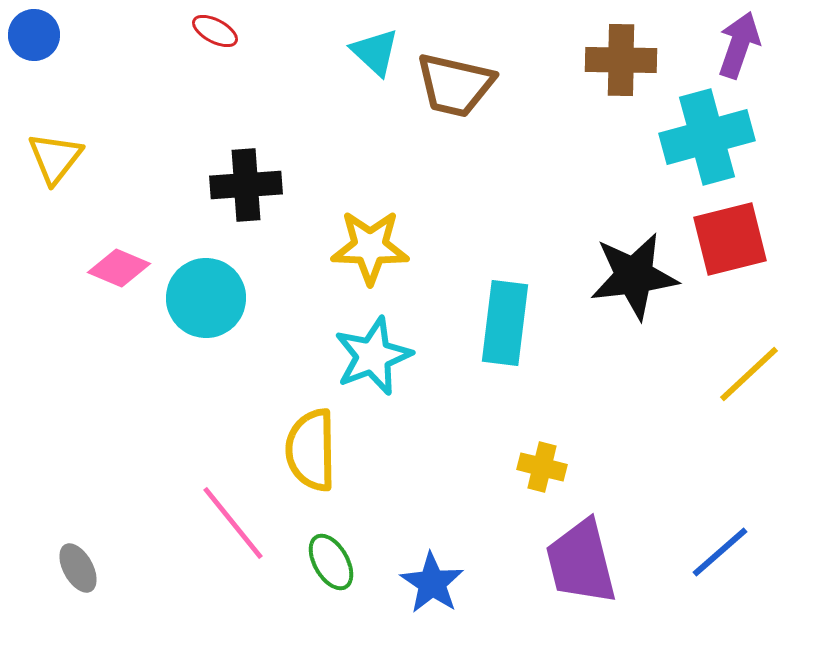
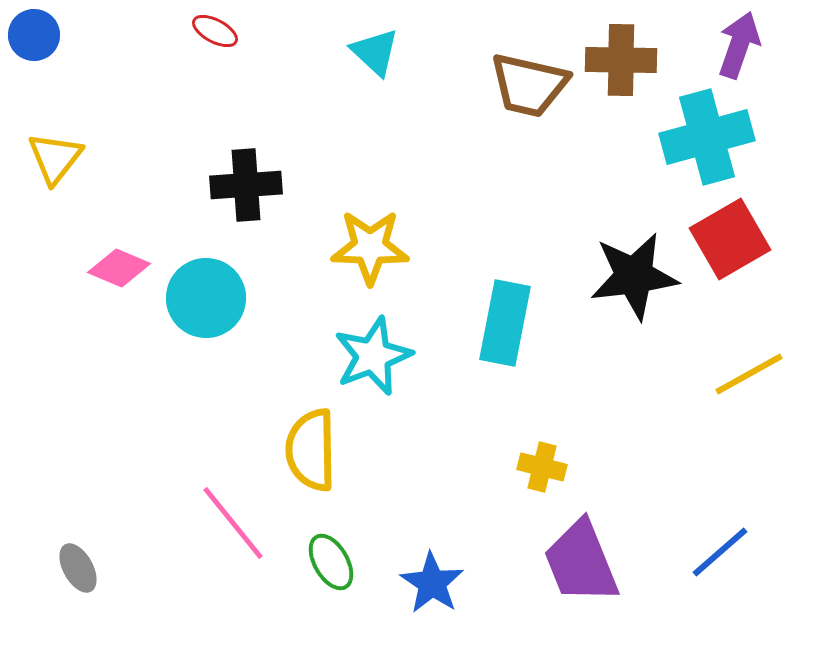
brown trapezoid: moved 74 px right
red square: rotated 16 degrees counterclockwise
cyan rectangle: rotated 4 degrees clockwise
yellow line: rotated 14 degrees clockwise
purple trapezoid: rotated 8 degrees counterclockwise
